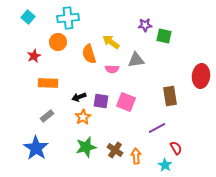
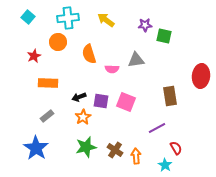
yellow arrow: moved 5 px left, 22 px up
